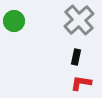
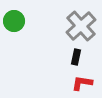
gray cross: moved 2 px right, 6 px down
red L-shape: moved 1 px right
